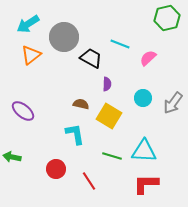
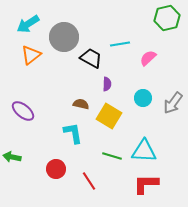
cyan line: rotated 30 degrees counterclockwise
cyan L-shape: moved 2 px left, 1 px up
